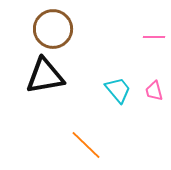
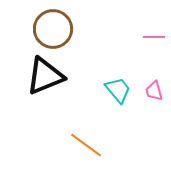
black triangle: rotated 12 degrees counterclockwise
orange line: rotated 8 degrees counterclockwise
